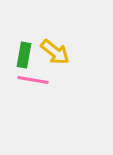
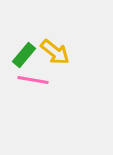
green rectangle: rotated 30 degrees clockwise
